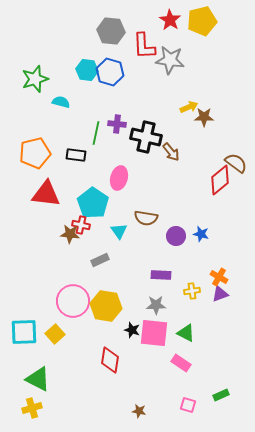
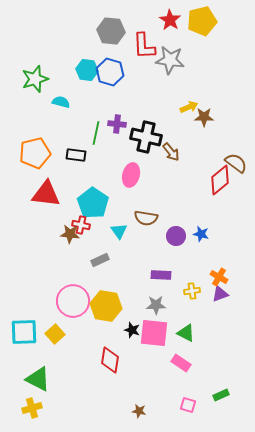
pink ellipse at (119, 178): moved 12 px right, 3 px up
